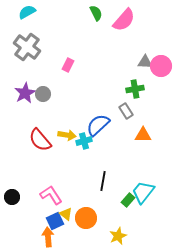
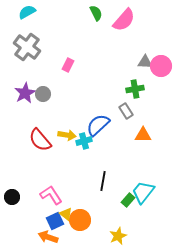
orange circle: moved 6 px left, 2 px down
orange arrow: rotated 66 degrees counterclockwise
